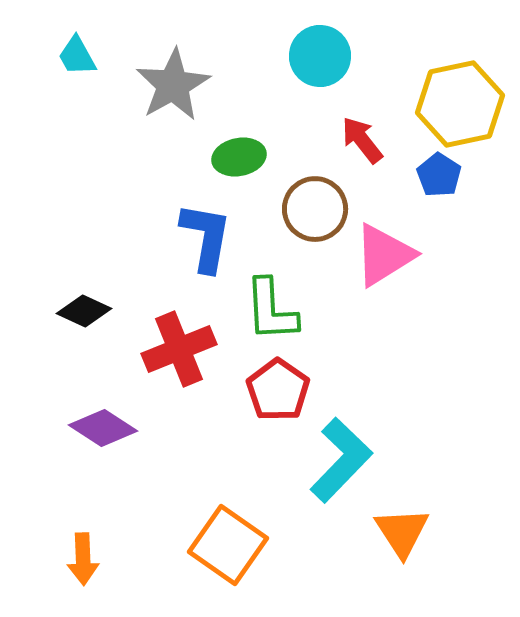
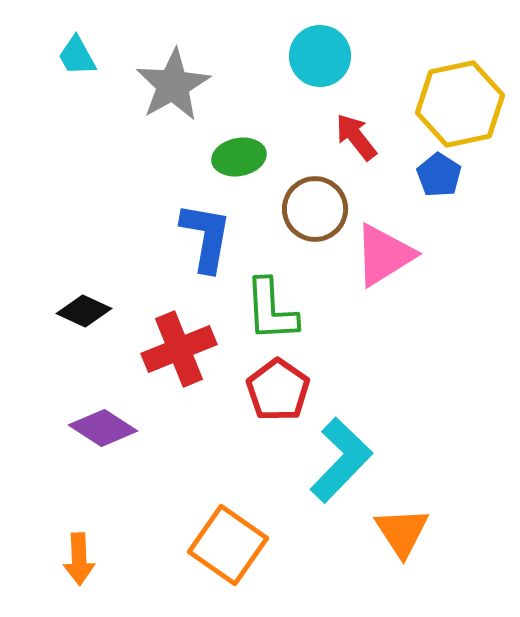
red arrow: moved 6 px left, 3 px up
orange arrow: moved 4 px left
